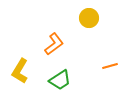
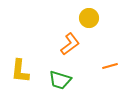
orange L-shape: moved 16 px right
yellow L-shape: rotated 25 degrees counterclockwise
green trapezoid: rotated 50 degrees clockwise
